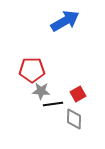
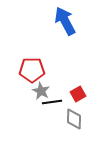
blue arrow: rotated 88 degrees counterclockwise
gray star: rotated 24 degrees clockwise
black line: moved 1 px left, 2 px up
